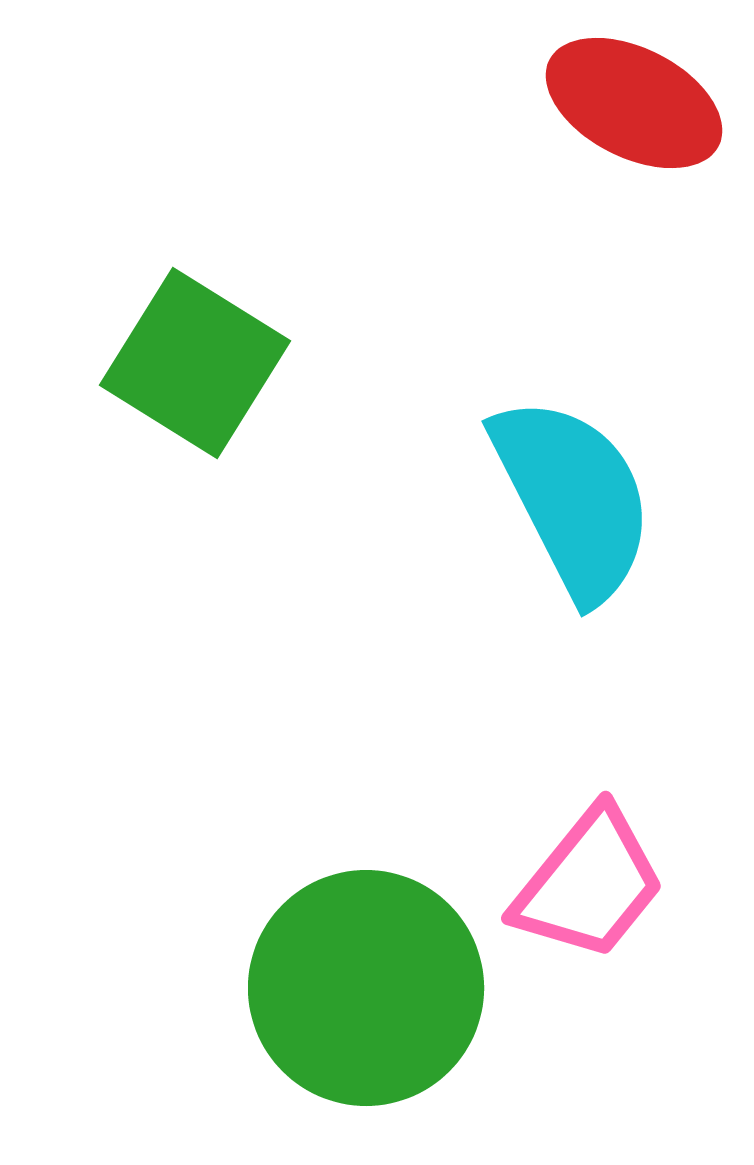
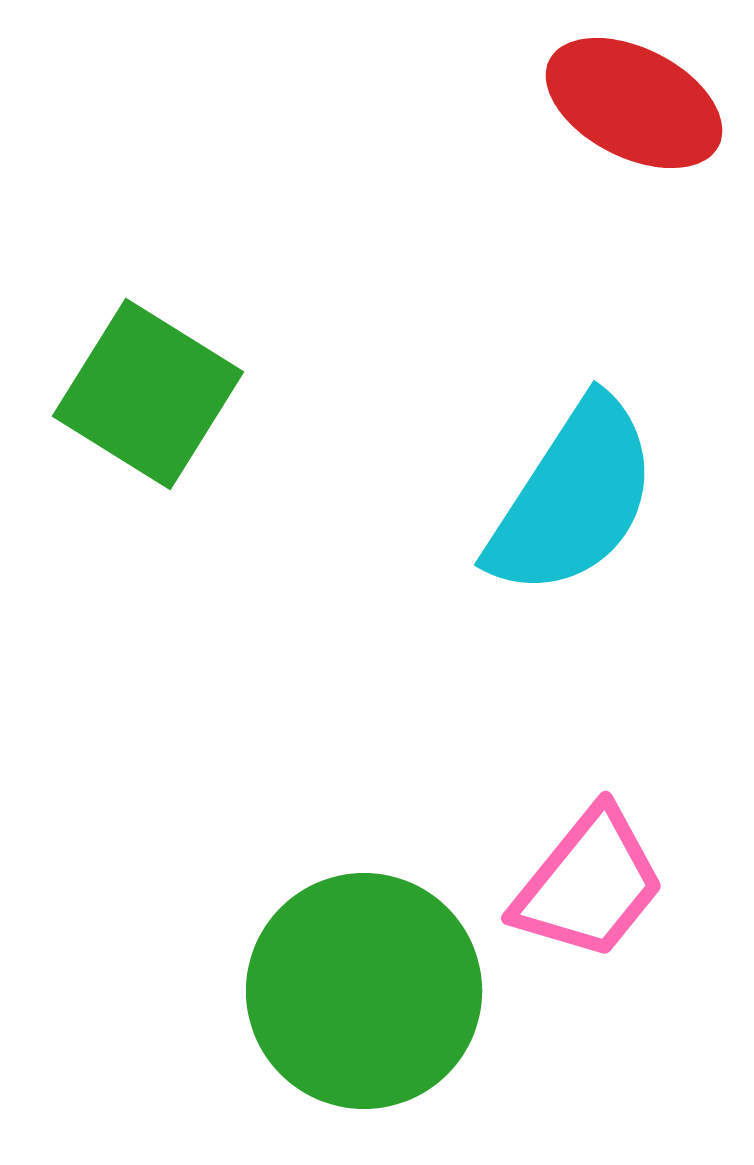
green square: moved 47 px left, 31 px down
cyan semicircle: rotated 60 degrees clockwise
green circle: moved 2 px left, 3 px down
